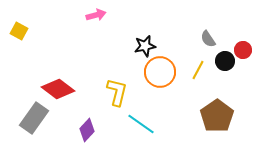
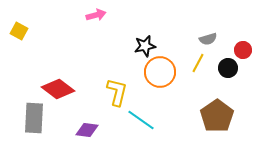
gray semicircle: rotated 72 degrees counterclockwise
black circle: moved 3 px right, 7 px down
yellow line: moved 7 px up
gray rectangle: rotated 32 degrees counterclockwise
cyan line: moved 4 px up
purple diamond: rotated 55 degrees clockwise
